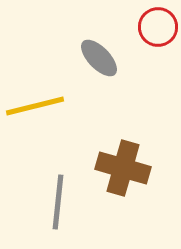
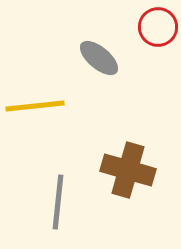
gray ellipse: rotated 6 degrees counterclockwise
yellow line: rotated 8 degrees clockwise
brown cross: moved 5 px right, 2 px down
